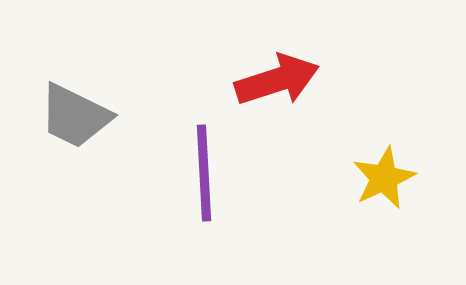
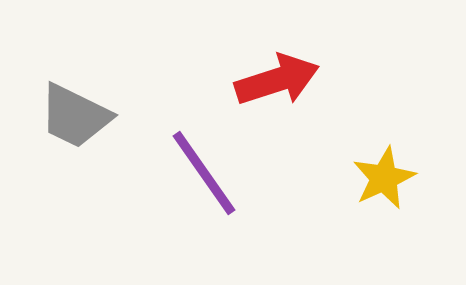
purple line: rotated 32 degrees counterclockwise
